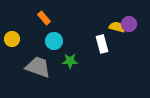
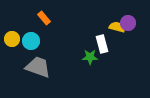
purple circle: moved 1 px left, 1 px up
cyan circle: moved 23 px left
green star: moved 20 px right, 4 px up
